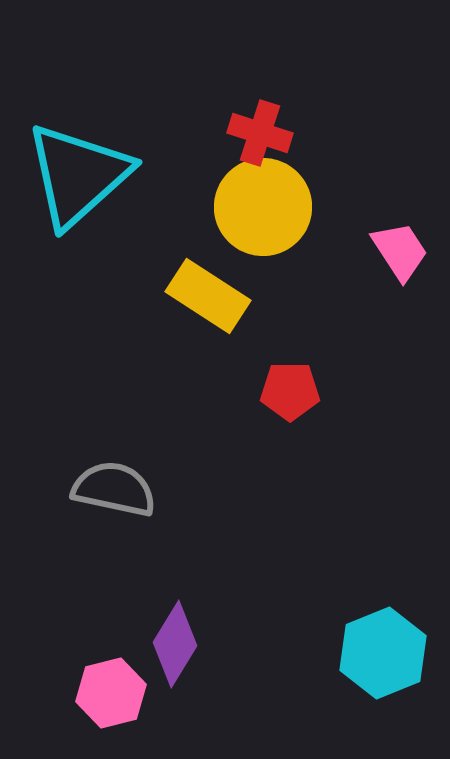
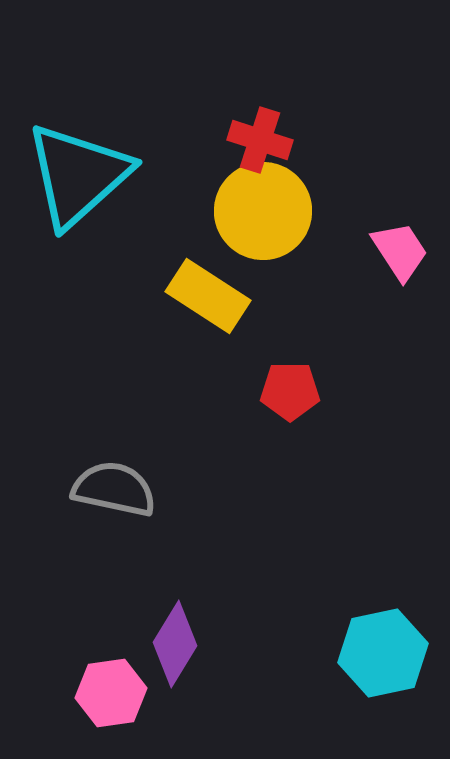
red cross: moved 7 px down
yellow circle: moved 4 px down
cyan hexagon: rotated 10 degrees clockwise
pink hexagon: rotated 6 degrees clockwise
